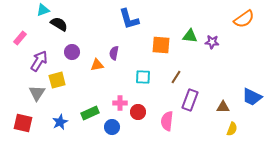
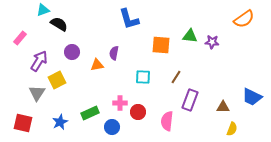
yellow square: rotated 12 degrees counterclockwise
